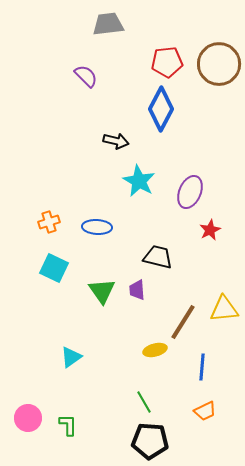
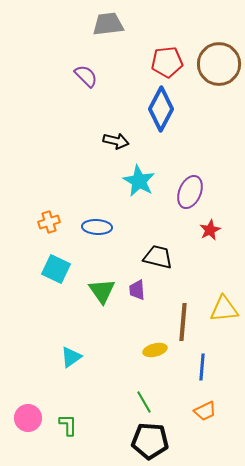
cyan square: moved 2 px right, 1 px down
brown line: rotated 27 degrees counterclockwise
